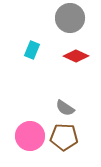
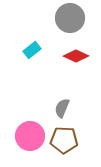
cyan rectangle: rotated 30 degrees clockwise
gray semicircle: moved 3 px left; rotated 78 degrees clockwise
brown pentagon: moved 3 px down
